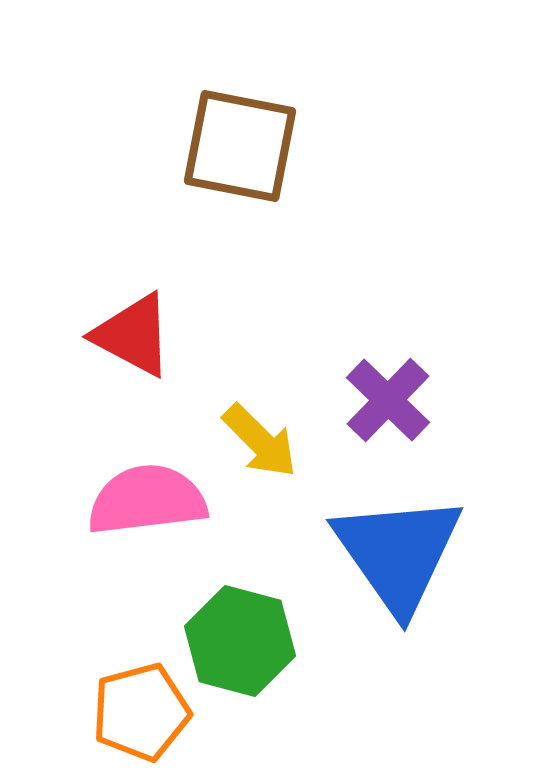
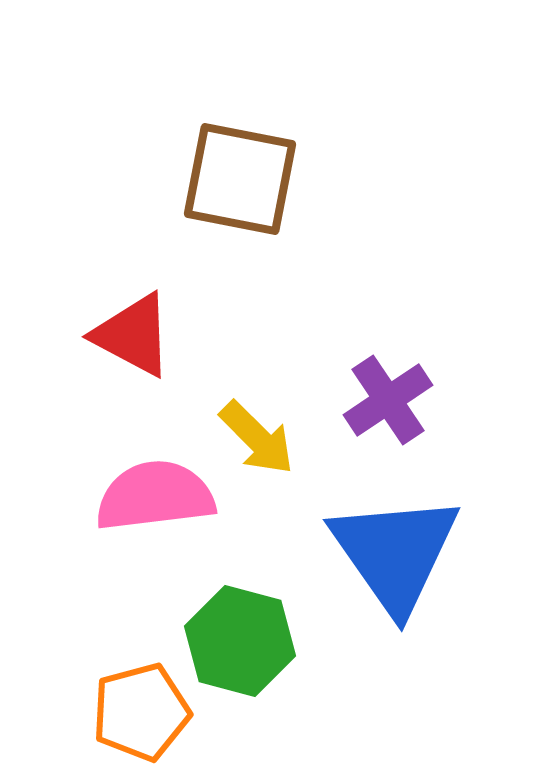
brown square: moved 33 px down
purple cross: rotated 12 degrees clockwise
yellow arrow: moved 3 px left, 3 px up
pink semicircle: moved 8 px right, 4 px up
blue triangle: moved 3 px left
